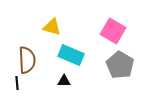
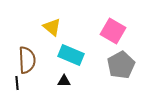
yellow triangle: rotated 24 degrees clockwise
gray pentagon: moved 1 px right; rotated 12 degrees clockwise
